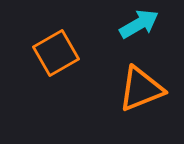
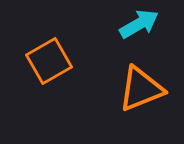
orange square: moved 7 px left, 8 px down
